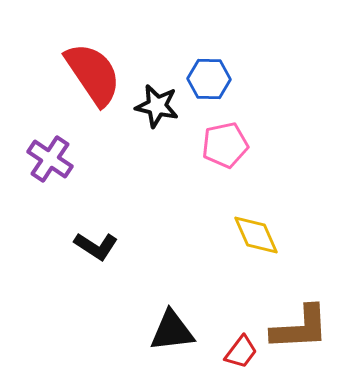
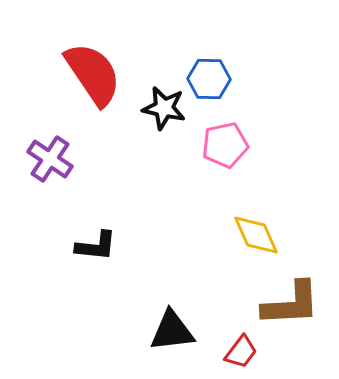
black star: moved 7 px right, 2 px down
black L-shape: rotated 27 degrees counterclockwise
brown L-shape: moved 9 px left, 24 px up
